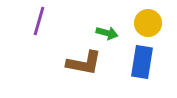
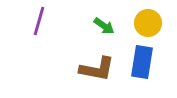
green arrow: moved 3 px left, 7 px up; rotated 20 degrees clockwise
brown L-shape: moved 13 px right, 6 px down
